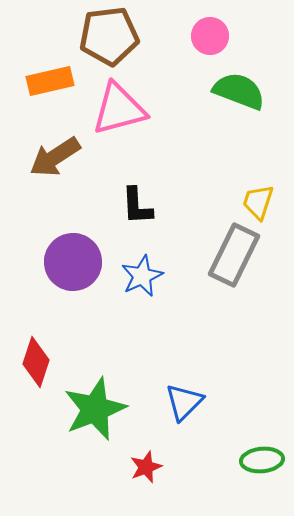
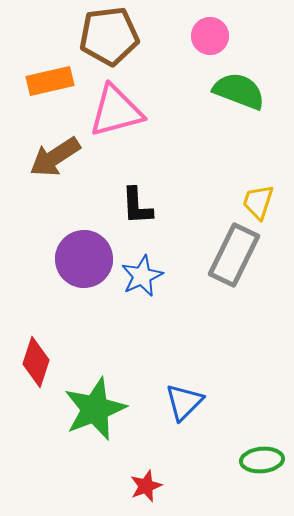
pink triangle: moved 3 px left, 2 px down
purple circle: moved 11 px right, 3 px up
red star: moved 19 px down
